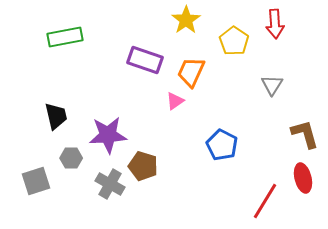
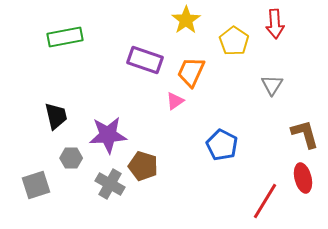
gray square: moved 4 px down
